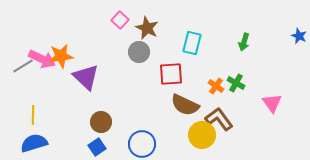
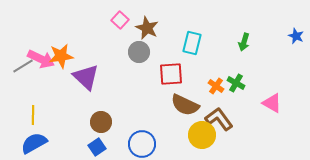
blue star: moved 3 px left
pink arrow: moved 1 px left
pink triangle: rotated 25 degrees counterclockwise
blue semicircle: rotated 12 degrees counterclockwise
